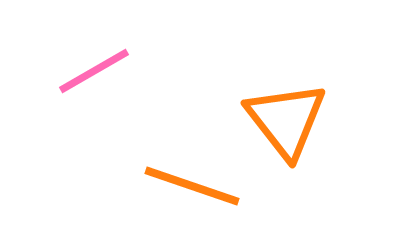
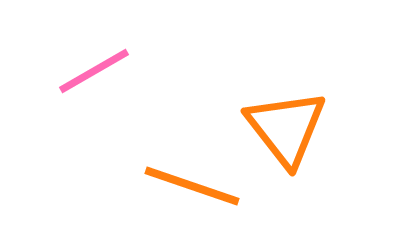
orange triangle: moved 8 px down
